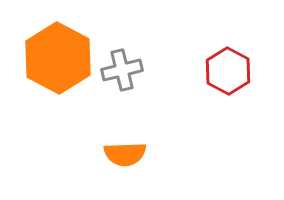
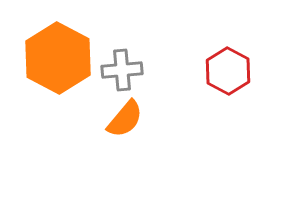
gray cross: rotated 9 degrees clockwise
orange semicircle: moved 35 px up; rotated 48 degrees counterclockwise
